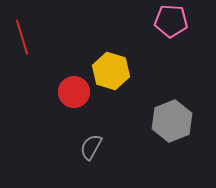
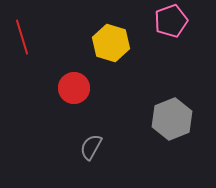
pink pentagon: rotated 24 degrees counterclockwise
yellow hexagon: moved 28 px up
red circle: moved 4 px up
gray hexagon: moved 2 px up
